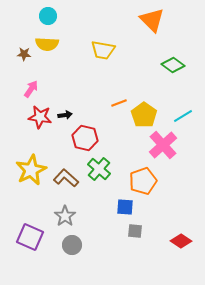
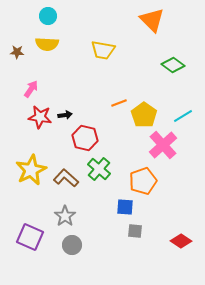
brown star: moved 7 px left, 2 px up
